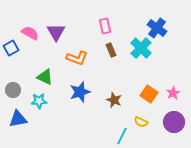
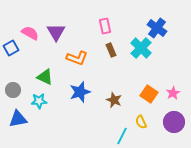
yellow semicircle: rotated 40 degrees clockwise
